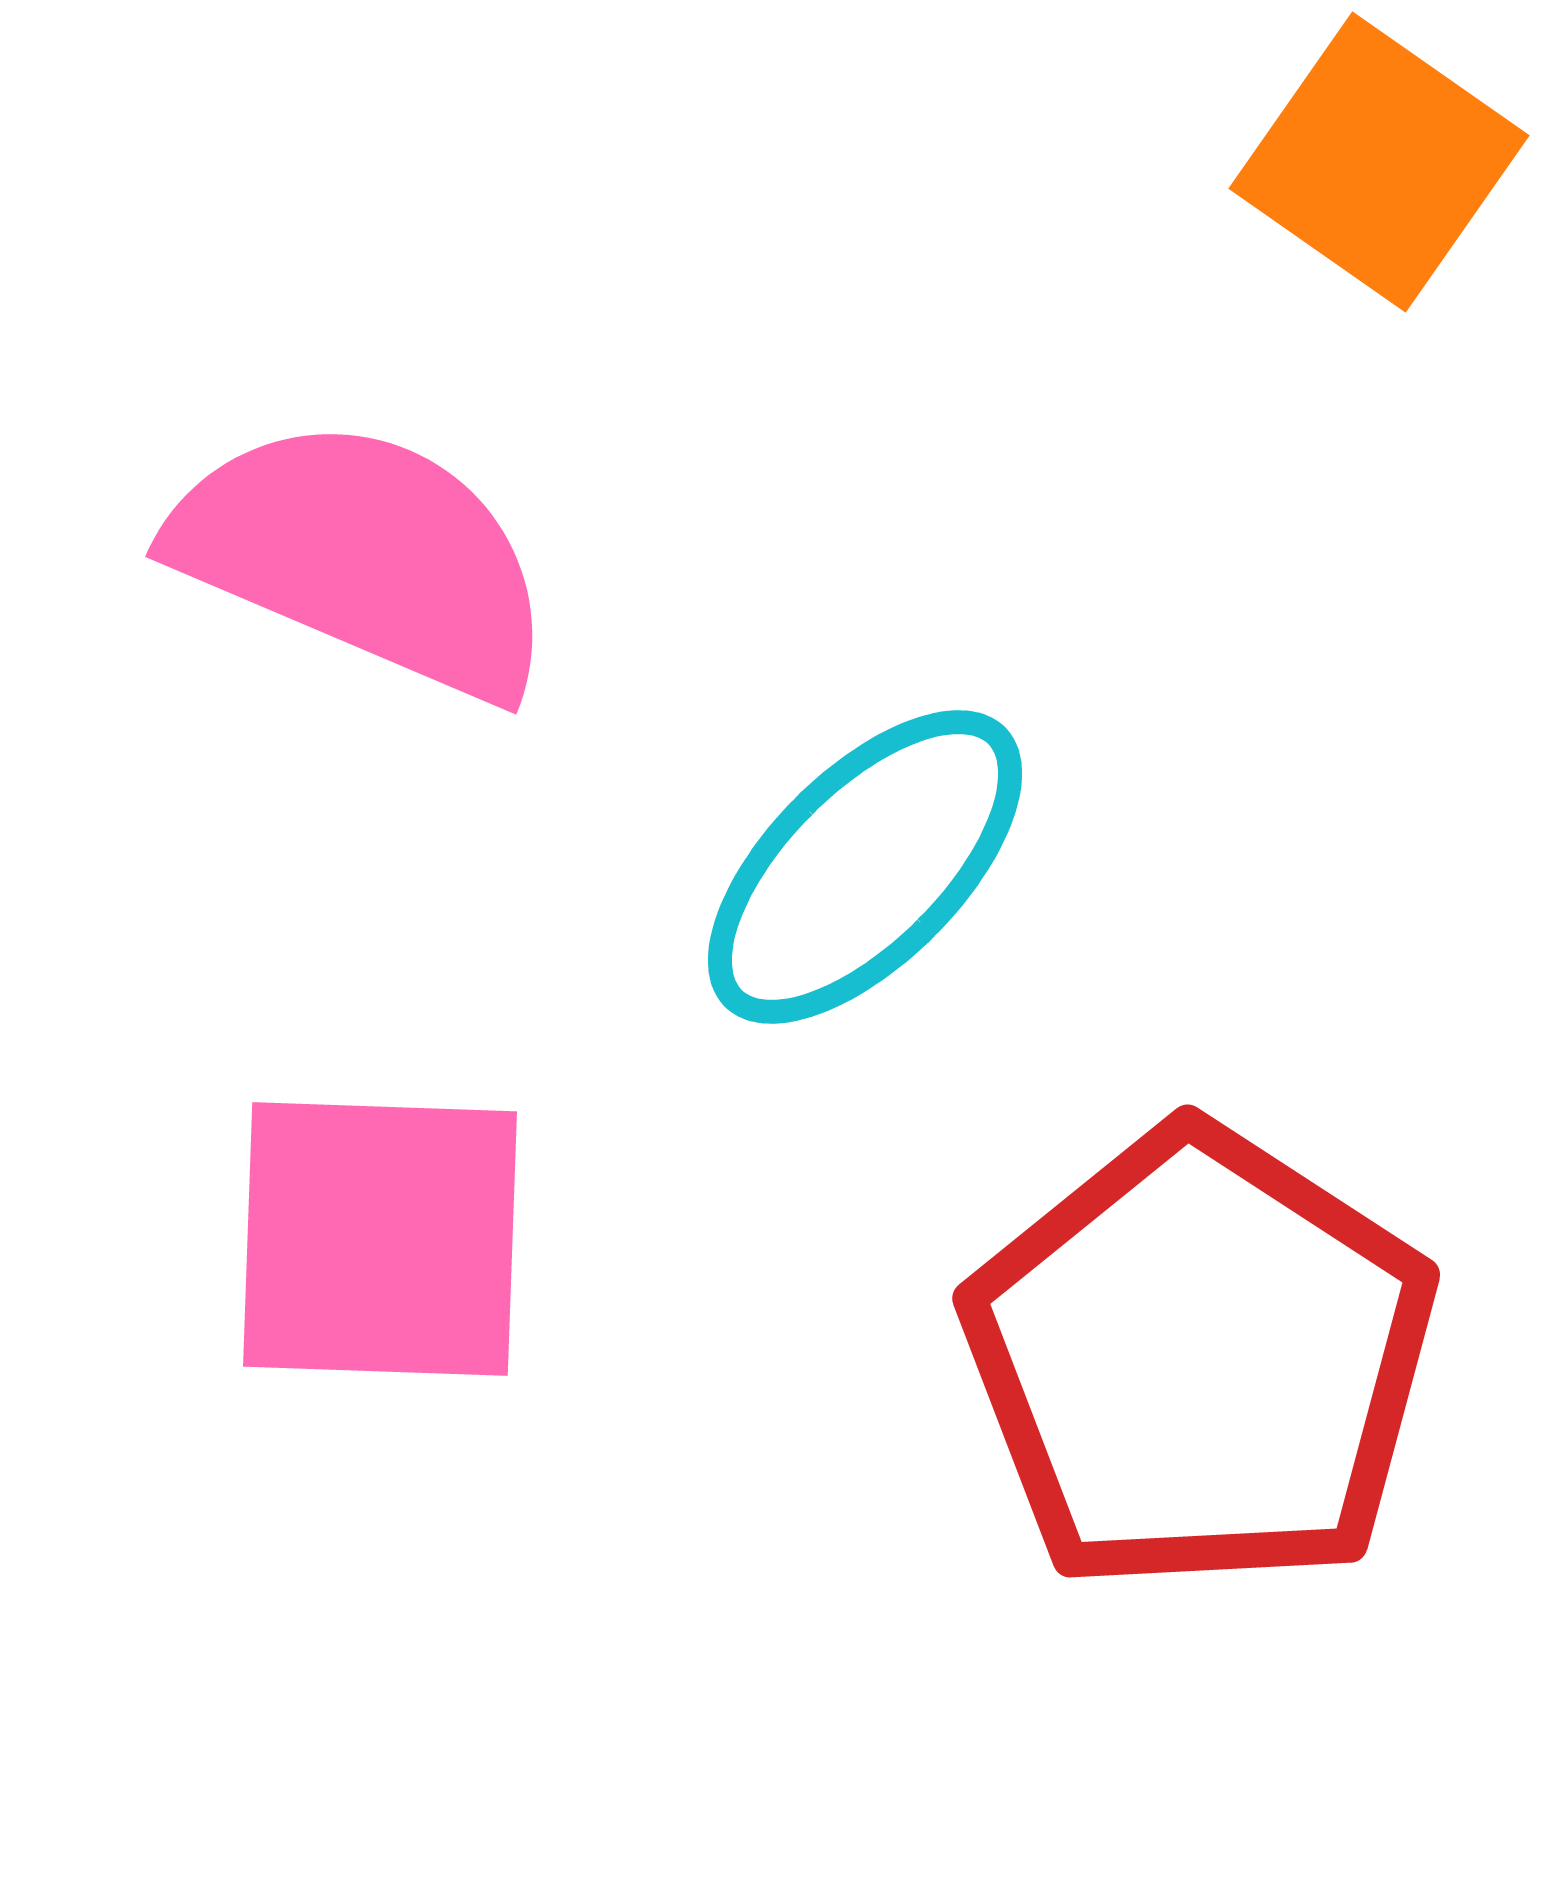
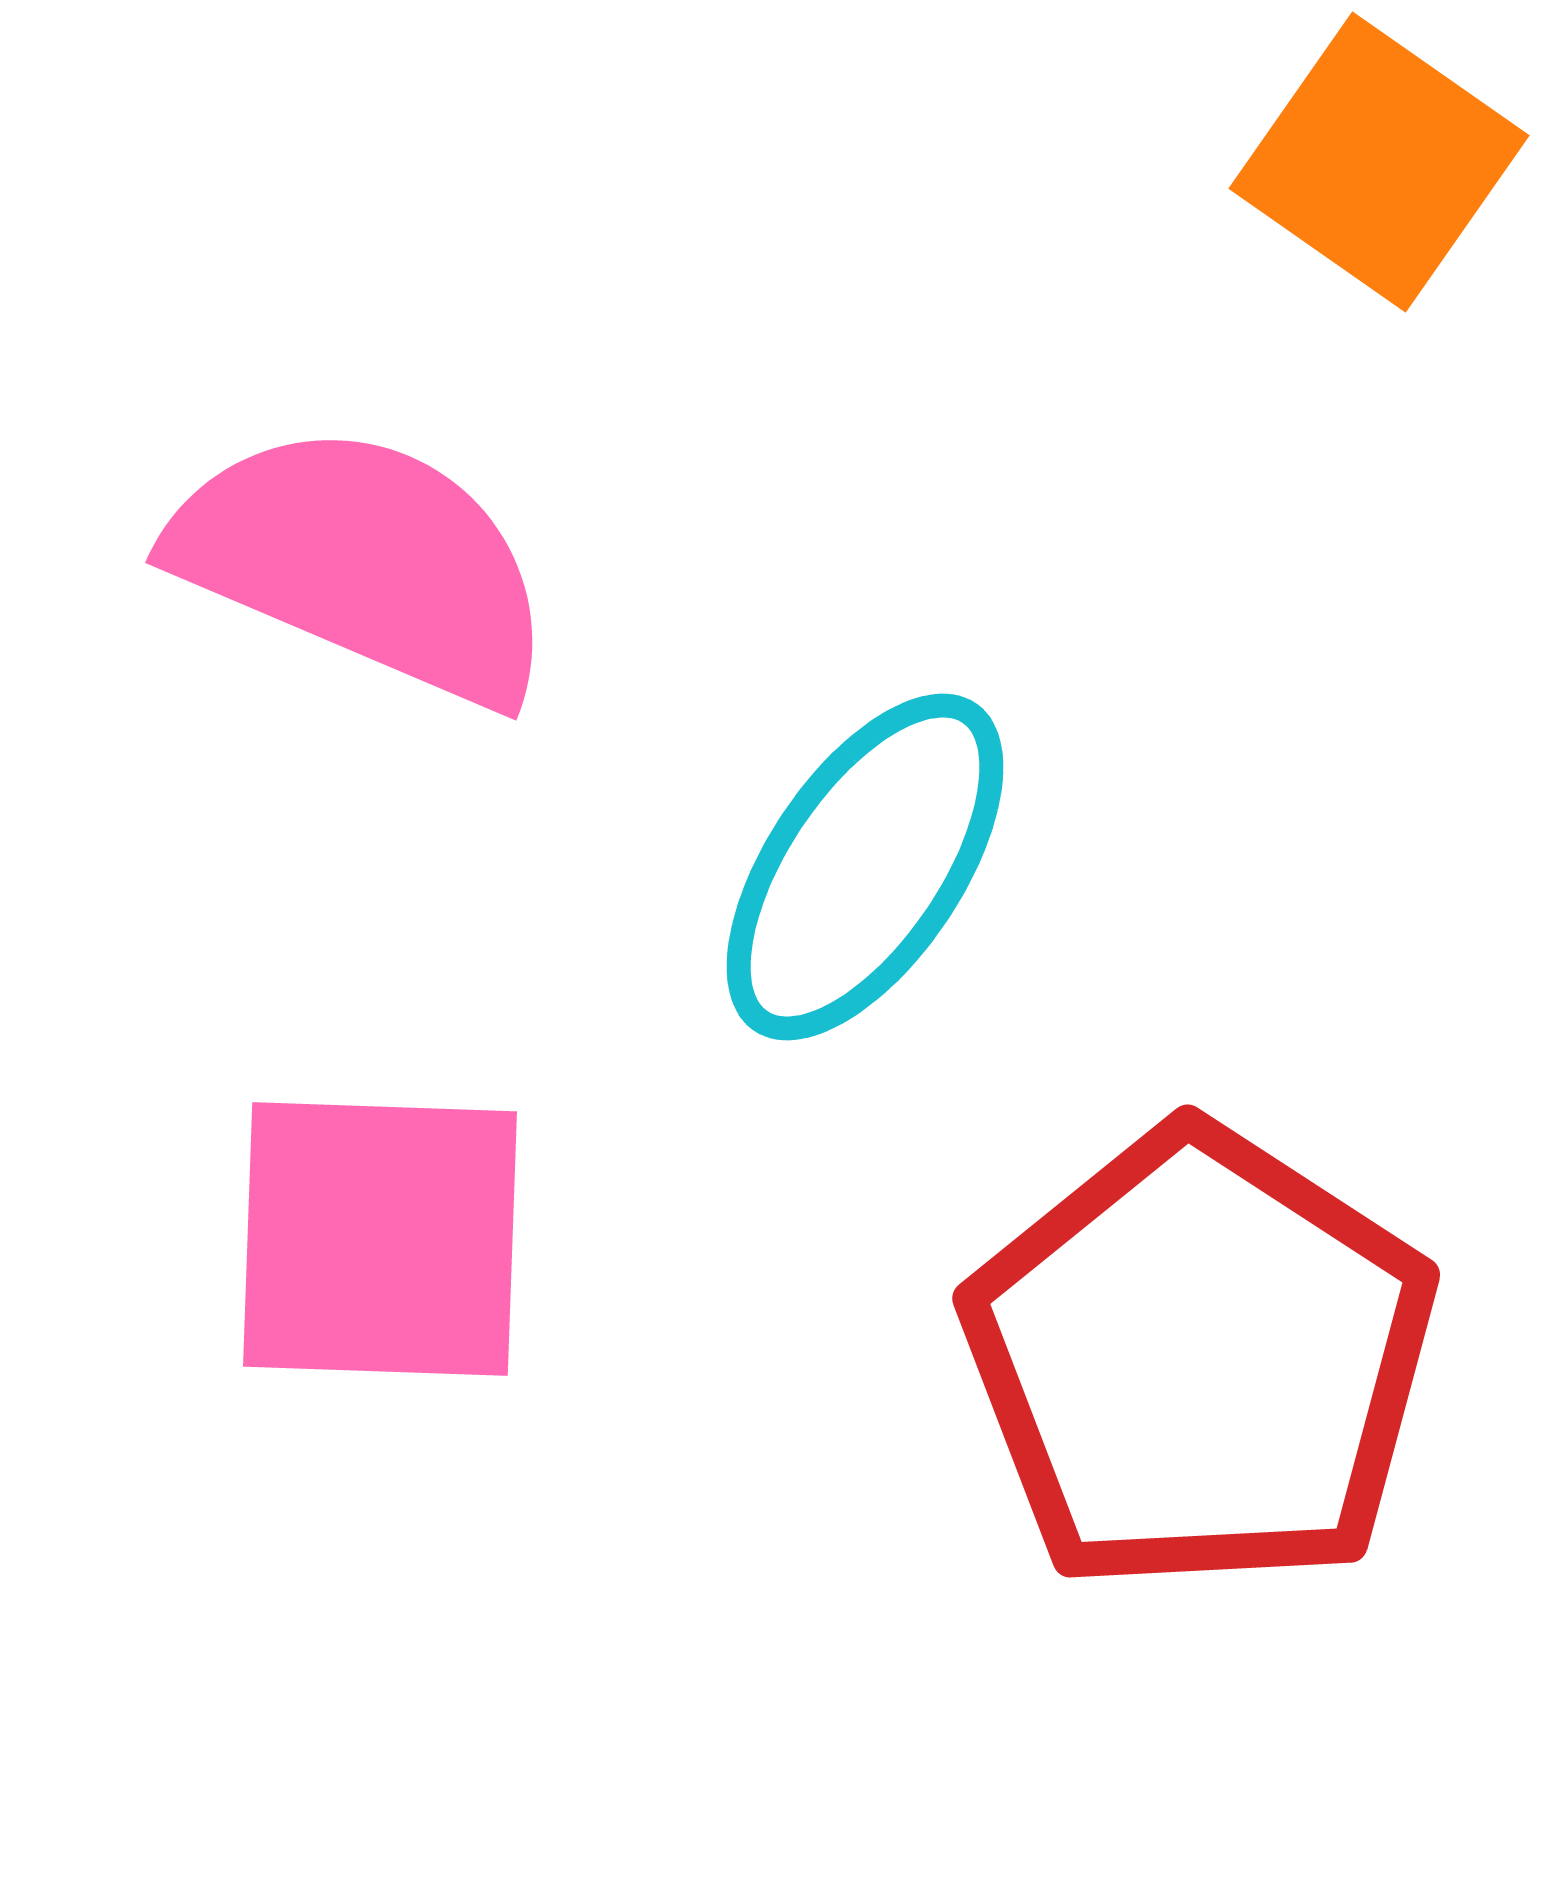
pink semicircle: moved 6 px down
cyan ellipse: rotated 11 degrees counterclockwise
